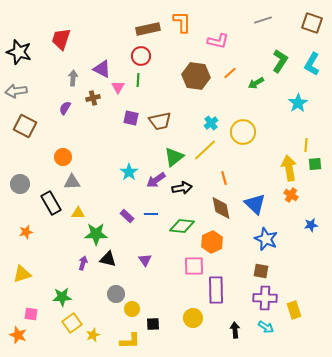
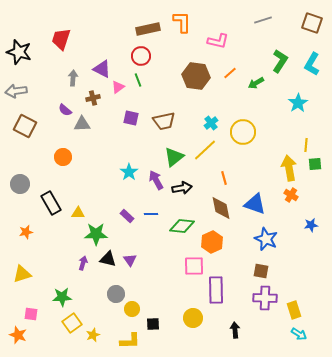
green line at (138, 80): rotated 24 degrees counterclockwise
pink triangle at (118, 87): rotated 24 degrees clockwise
purple semicircle at (65, 108): moved 2 px down; rotated 80 degrees counterclockwise
brown trapezoid at (160, 121): moved 4 px right
purple arrow at (156, 180): rotated 96 degrees clockwise
gray triangle at (72, 182): moved 10 px right, 58 px up
blue triangle at (255, 204): rotated 25 degrees counterclockwise
purple triangle at (145, 260): moved 15 px left
cyan arrow at (266, 327): moved 33 px right, 7 px down
